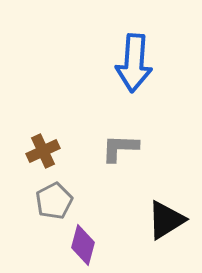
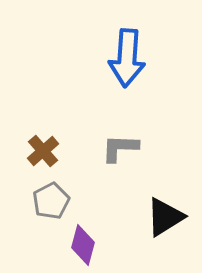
blue arrow: moved 7 px left, 5 px up
brown cross: rotated 16 degrees counterclockwise
gray pentagon: moved 3 px left
black triangle: moved 1 px left, 3 px up
